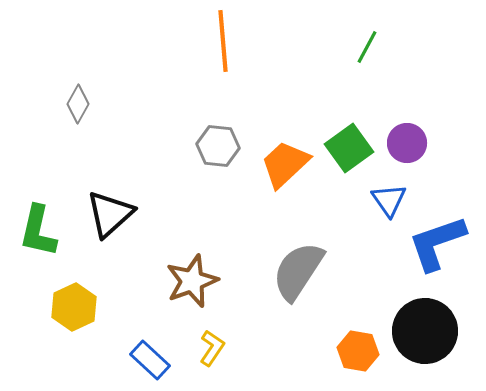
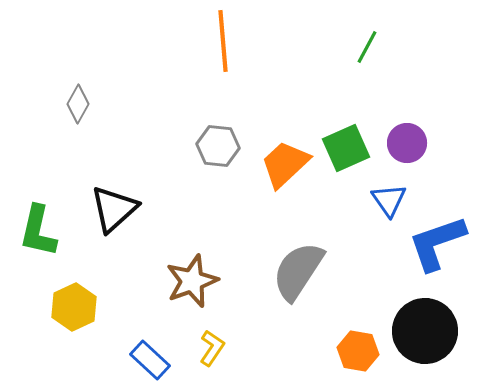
green square: moved 3 px left; rotated 12 degrees clockwise
black triangle: moved 4 px right, 5 px up
